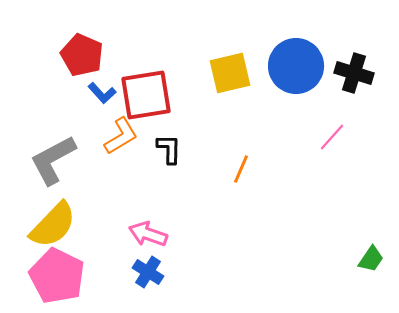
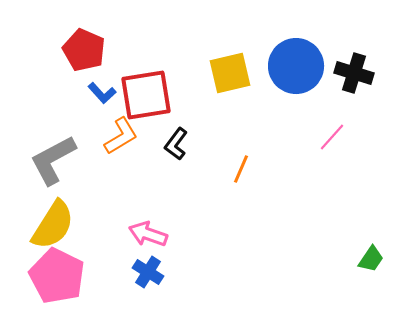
red pentagon: moved 2 px right, 5 px up
black L-shape: moved 7 px right, 5 px up; rotated 144 degrees counterclockwise
yellow semicircle: rotated 12 degrees counterclockwise
